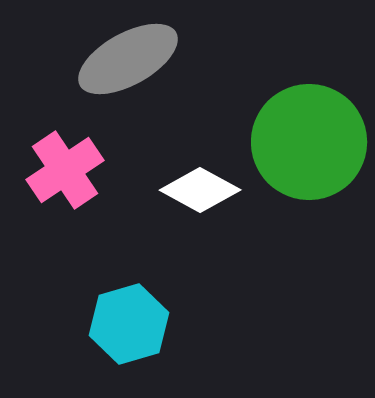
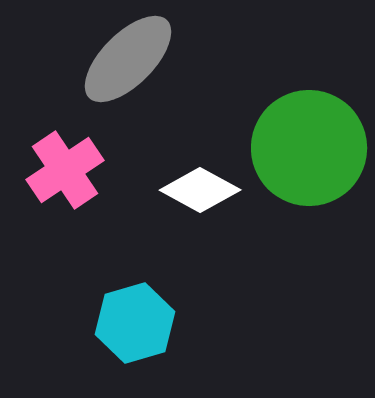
gray ellipse: rotated 16 degrees counterclockwise
green circle: moved 6 px down
cyan hexagon: moved 6 px right, 1 px up
